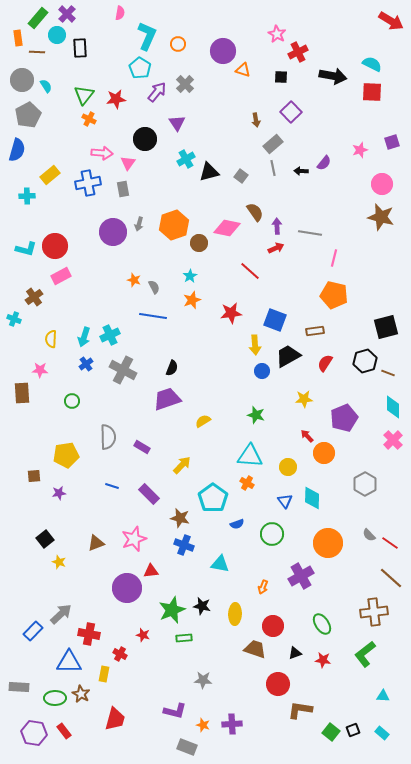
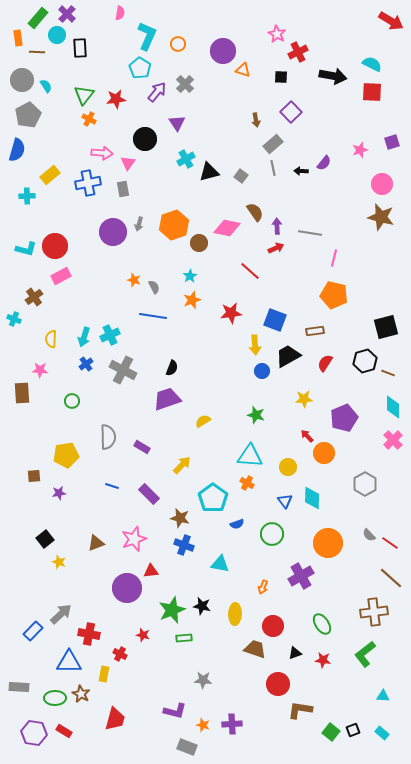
red rectangle at (64, 731): rotated 21 degrees counterclockwise
